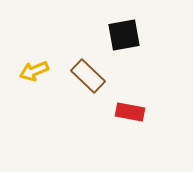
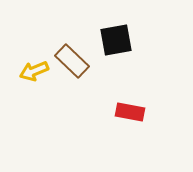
black square: moved 8 px left, 5 px down
brown rectangle: moved 16 px left, 15 px up
